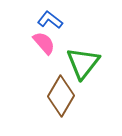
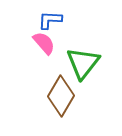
blue L-shape: rotated 35 degrees counterclockwise
